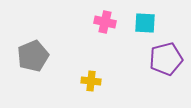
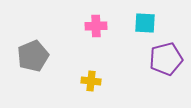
pink cross: moved 9 px left, 4 px down; rotated 15 degrees counterclockwise
